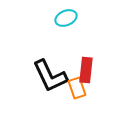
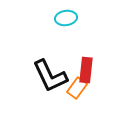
cyan ellipse: rotated 15 degrees clockwise
orange rectangle: rotated 55 degrees clockwise
